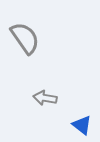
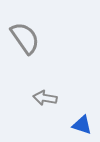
blue triangle: rotated 20 degrees counterclockwise
